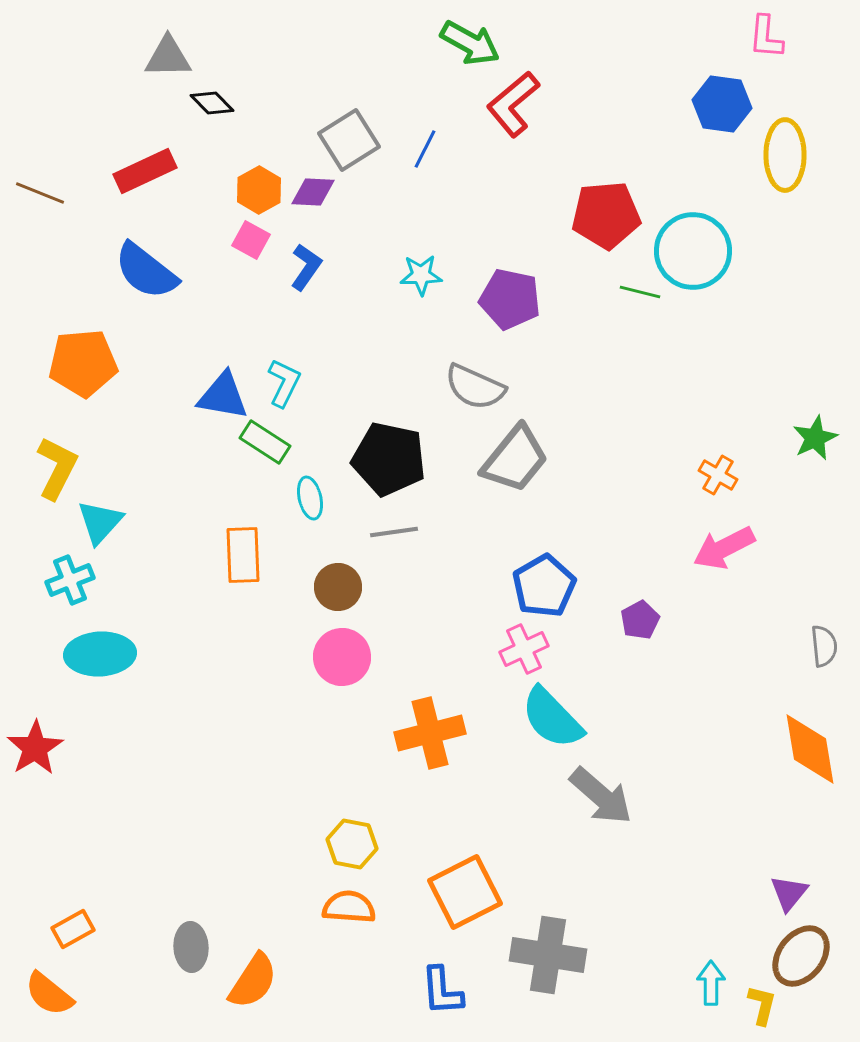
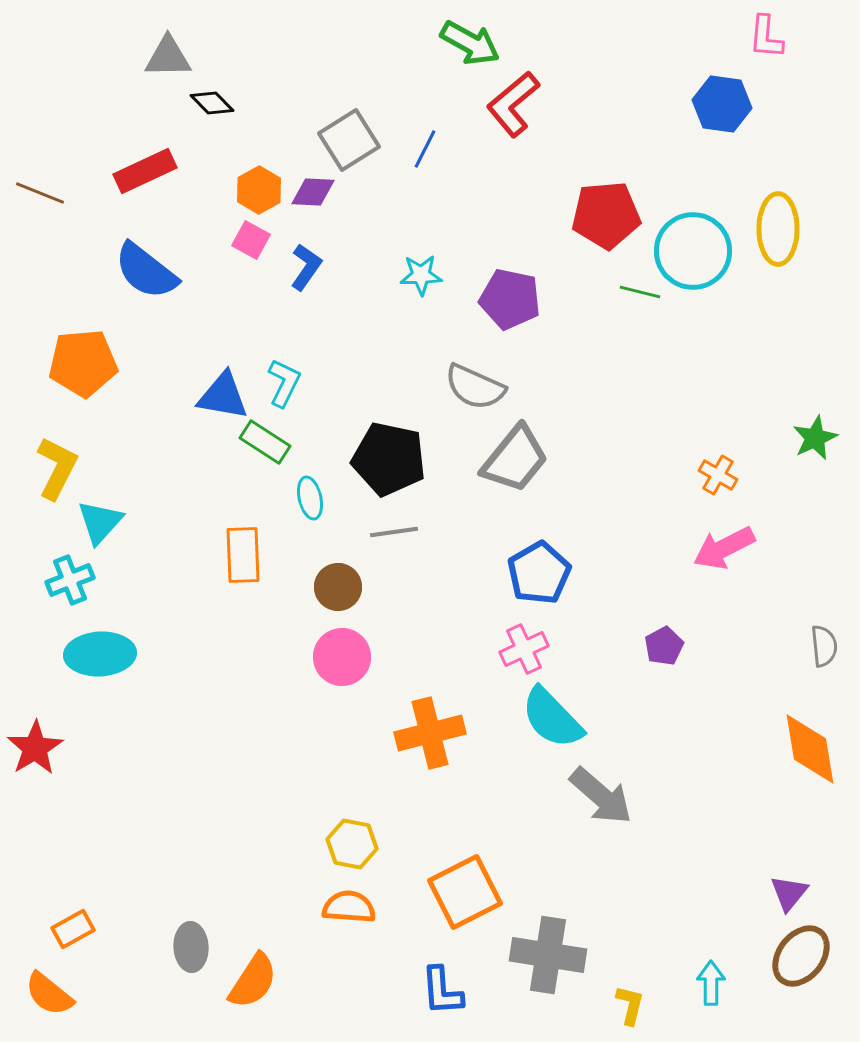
yellow ellipse at (785, 155): moved 7 px left, 74 px down
blue pentagon at (544, 586): moved 5 px left, 13 px up
purple pentagon at (640, 620): moved 24 px right, 26 px down
yellow L-shape at (762, 1005): moved 132 px left
